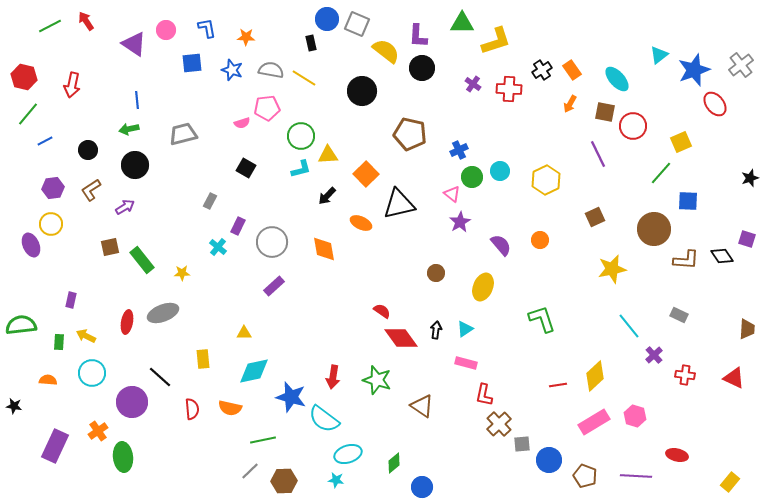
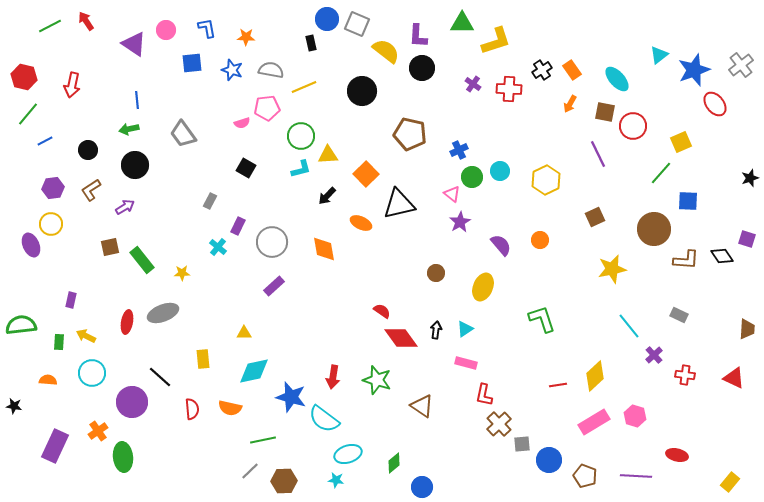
yellow line at (304, 78): moved 9 px down; rotated 55 degrees counterclockwise
gray trapezoid at (183, 134): rotated 112 degrees counterclockwise
